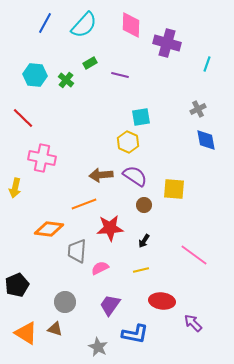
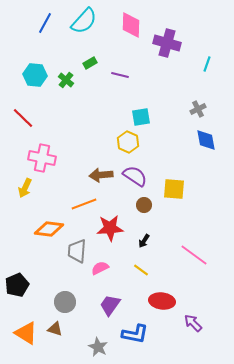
cyan semicircle: moved 4 px up
yellow arrow: moved 10 px right; rotated 12 degrees clockwise
yellow line: rotated 49 degrees clockwise
